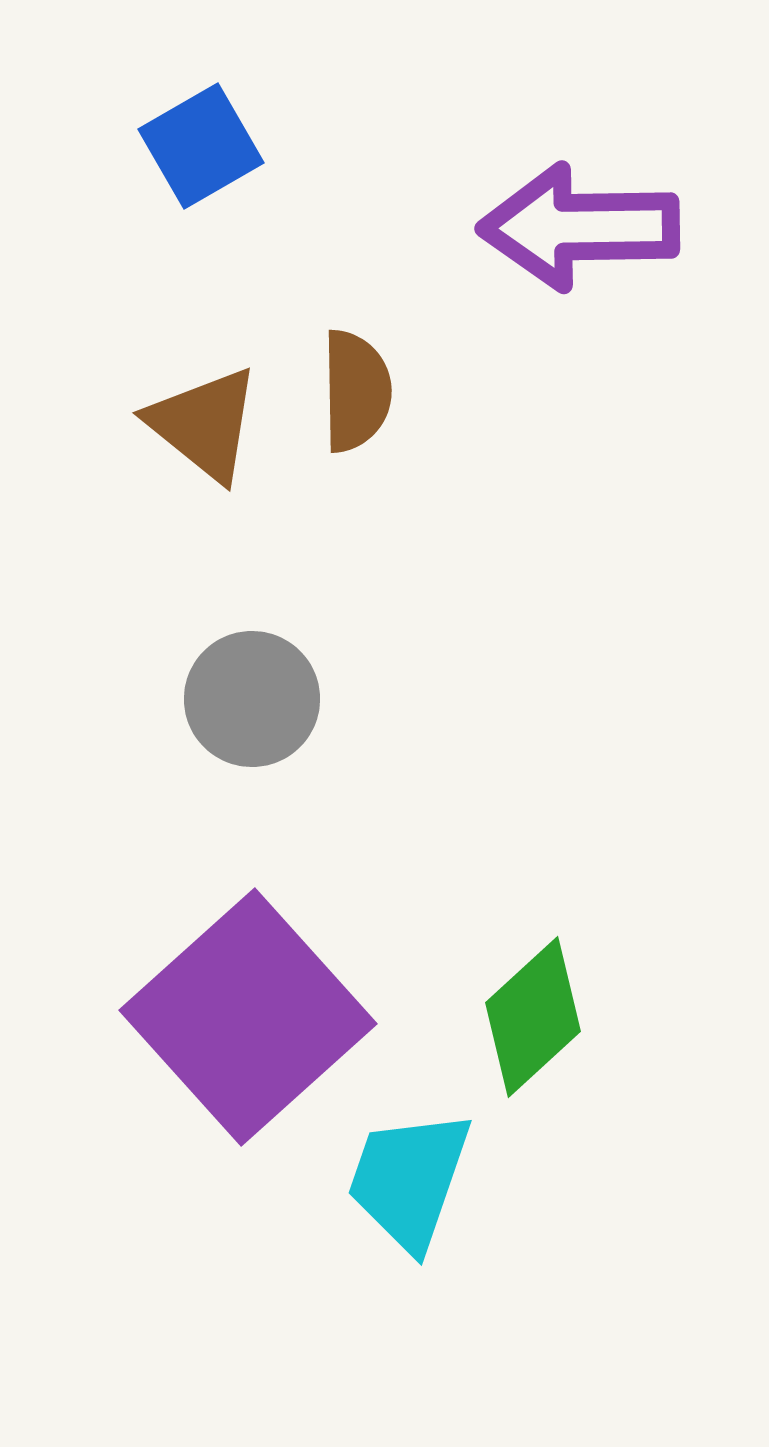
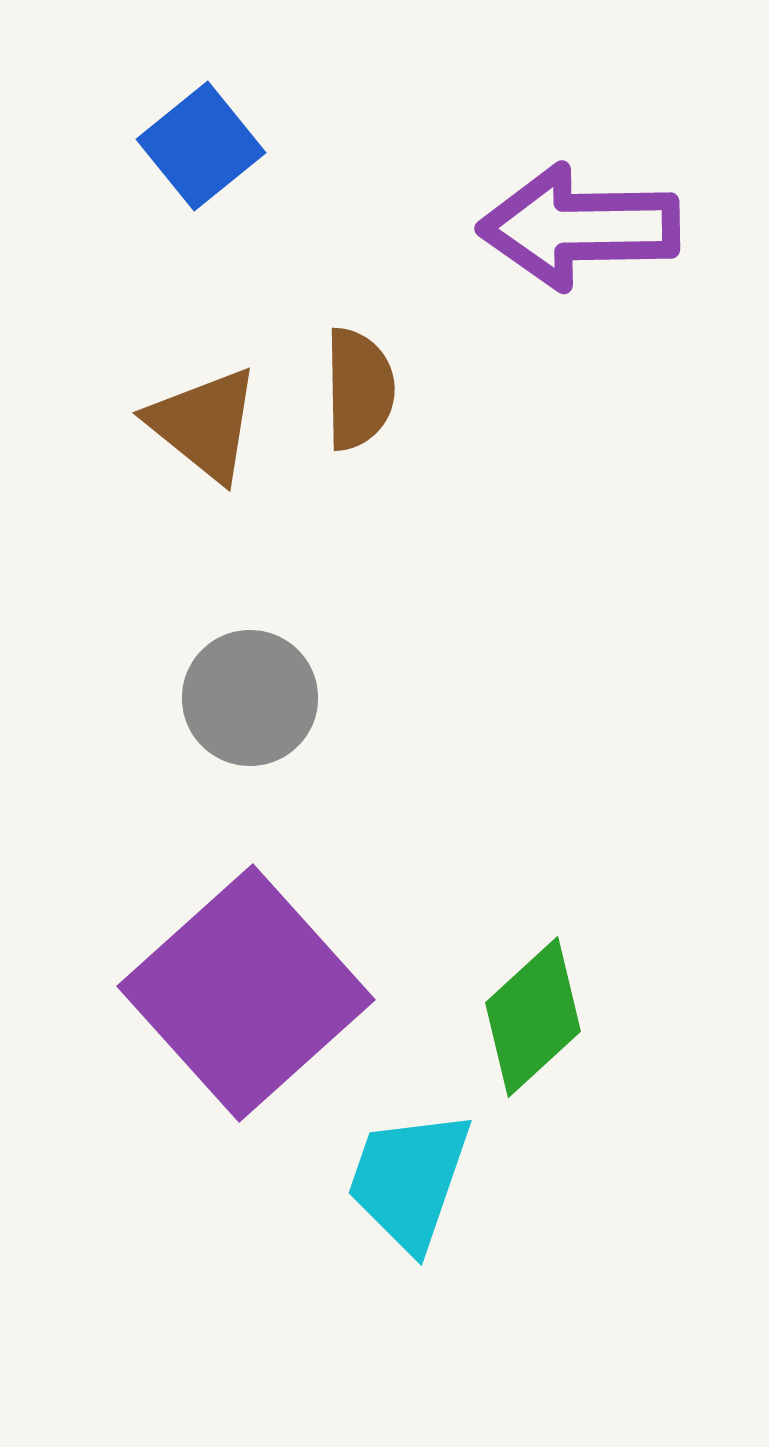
blue square: rotated 9 degrees counterclockwise
brown semicircle: moved 3 px right, 2 px up
gray circle: moved 2 px left, 1 px up
purple square: moved 2 px left, 24 px up
